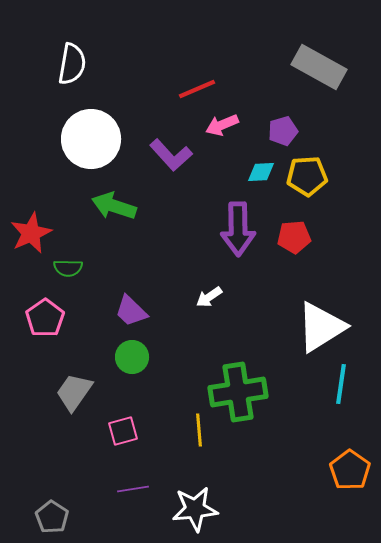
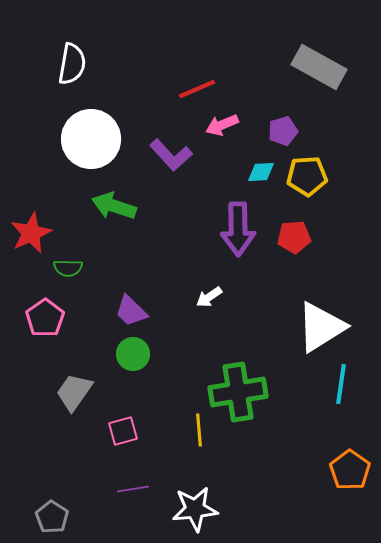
green circle: moved 1 px right, 3 px up
